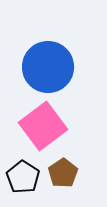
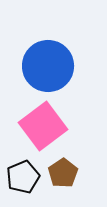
blue circle: moved 1 px up
black pentagon: rotated 16 degrees clockwise
